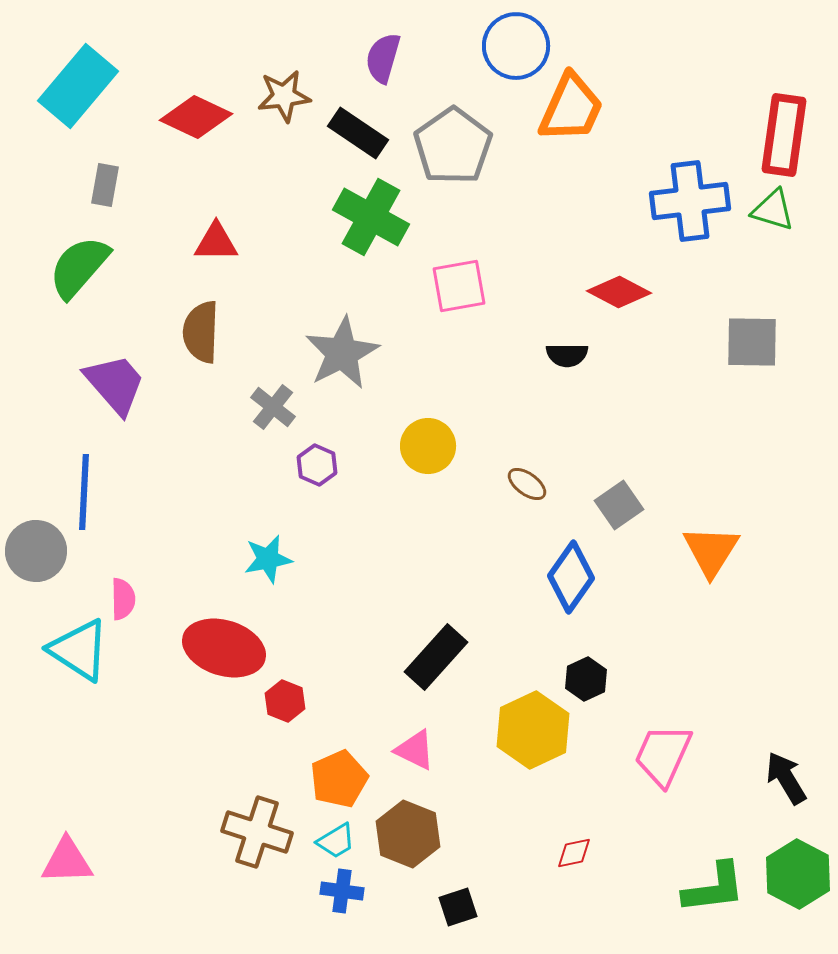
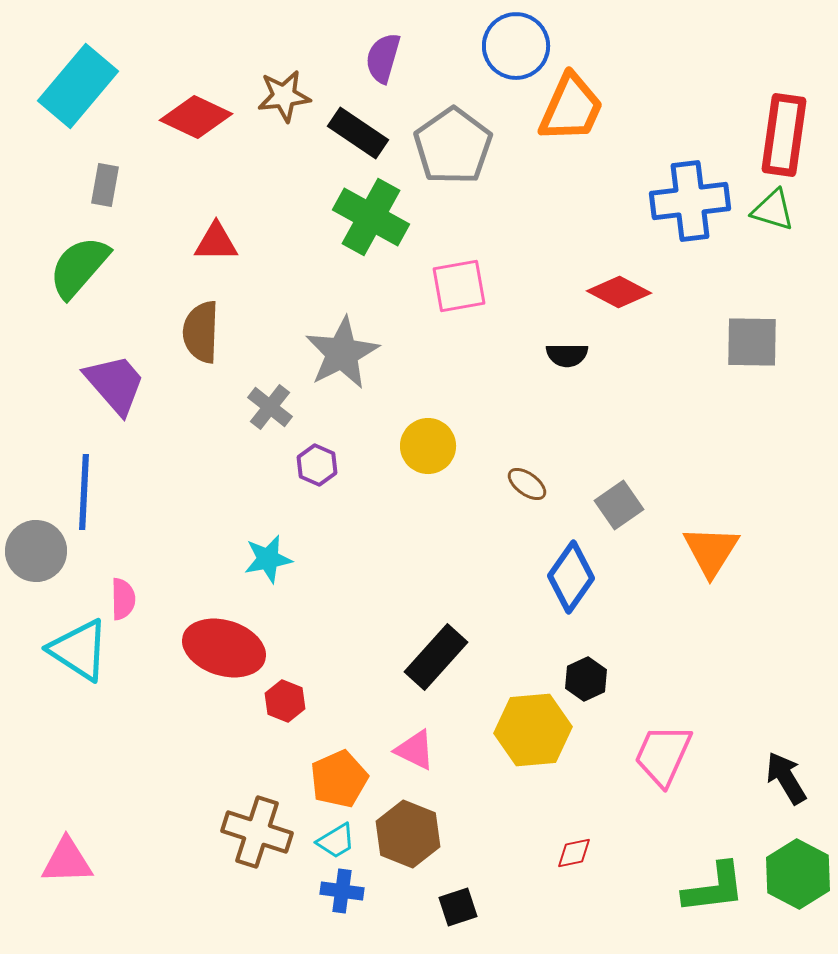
gray cross at (273, 407): moved 3 px left
yellow hexagon at (533, 730): rotated 20 degrees clockwise
